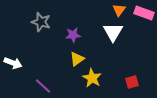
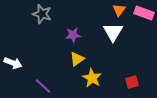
gray star: moved 1 px right, 8 px up
